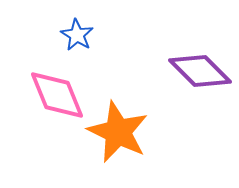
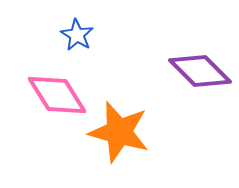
pink diamond: rotated 10 degrees counterclockwise
orange star: moved 1 px right; rotated 10 degrees counterclockwise
